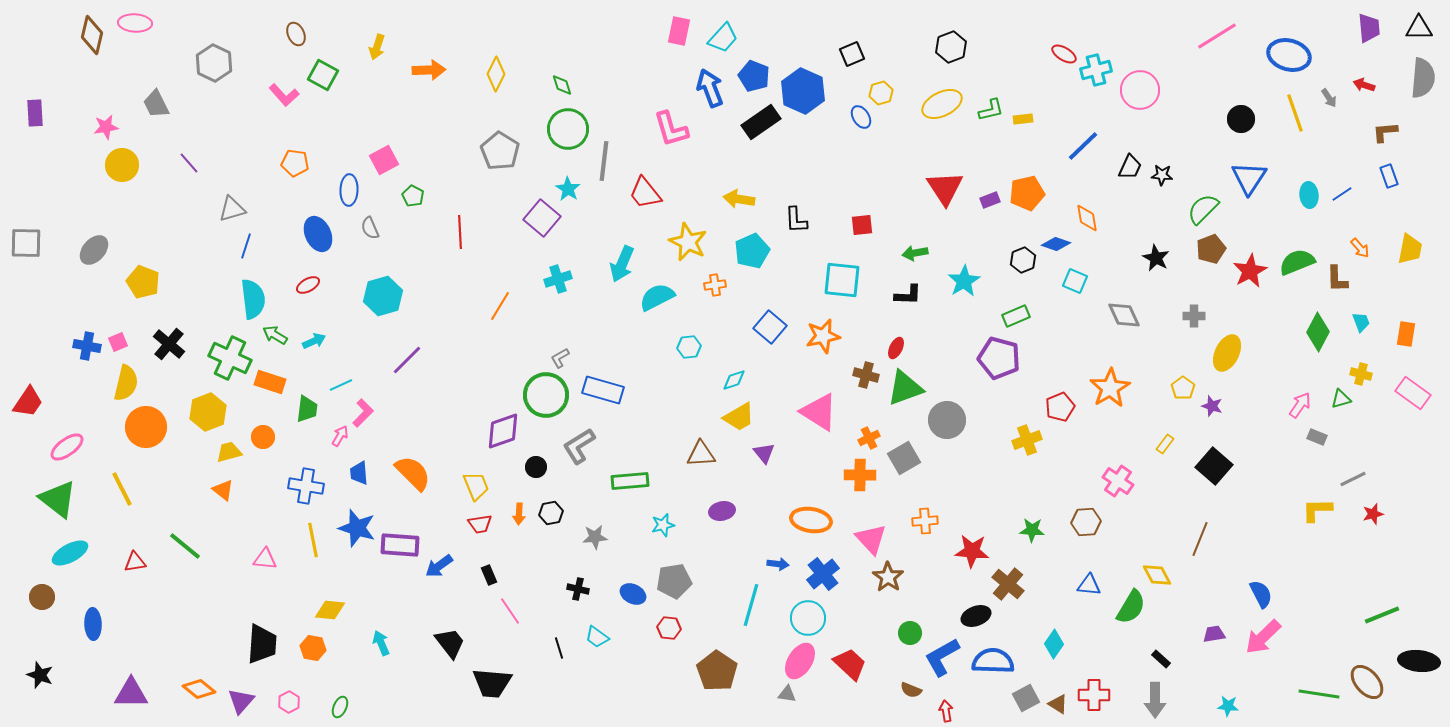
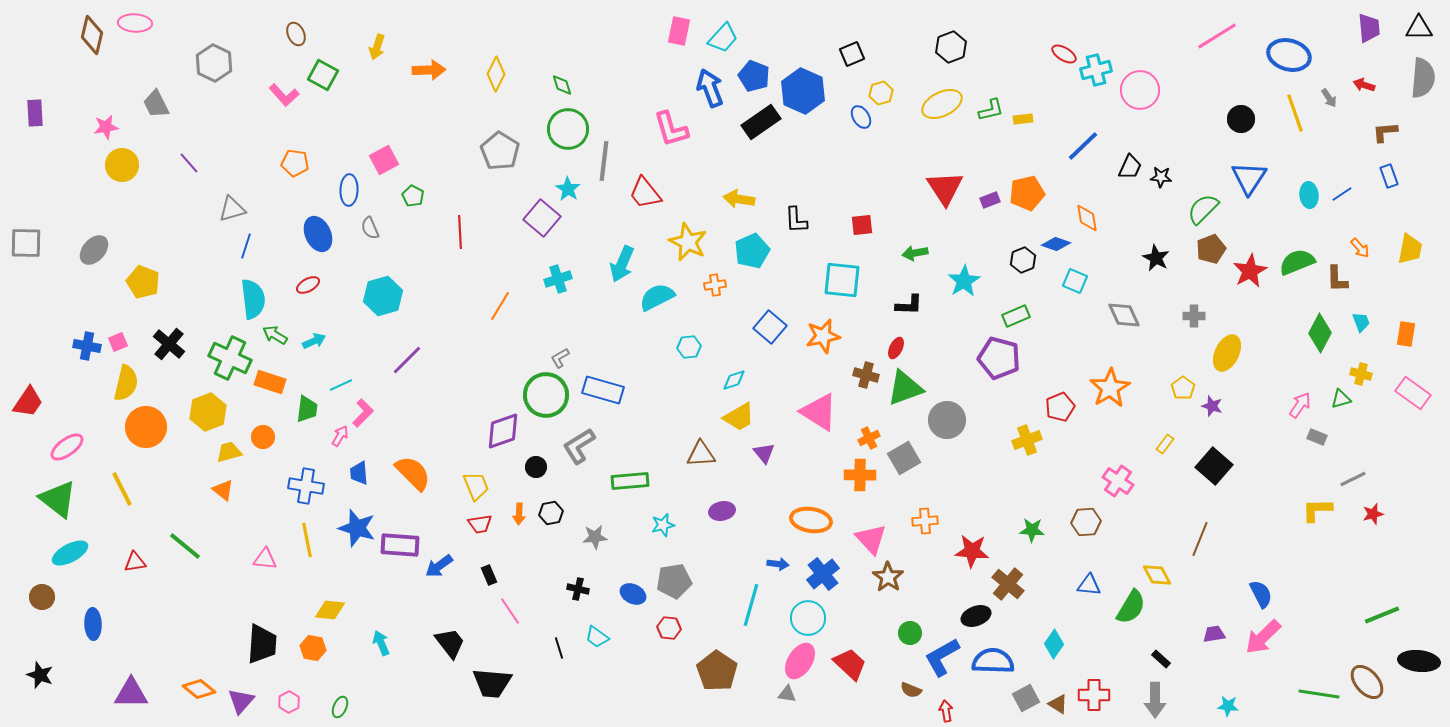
black star at (1162, 175): moved 1 px left, 2 px down
black L-shape at (908, 295): moved 1 px right, 10 px down
green diamond at (1318, 332): moved 2 px right, 1 px down
yellow line at (313, 540): moved 6 px left
